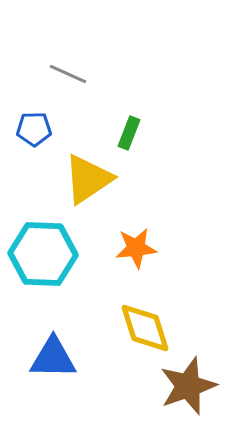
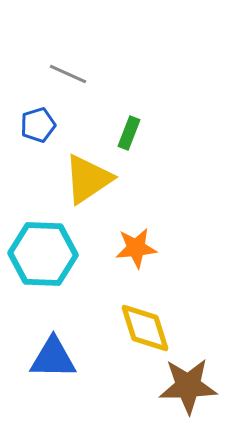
blue pentagon: moved 4 px right, 4 px up; rotated 16 degrees counterclockwise
brown star: rotated 18 degrees clockwise
